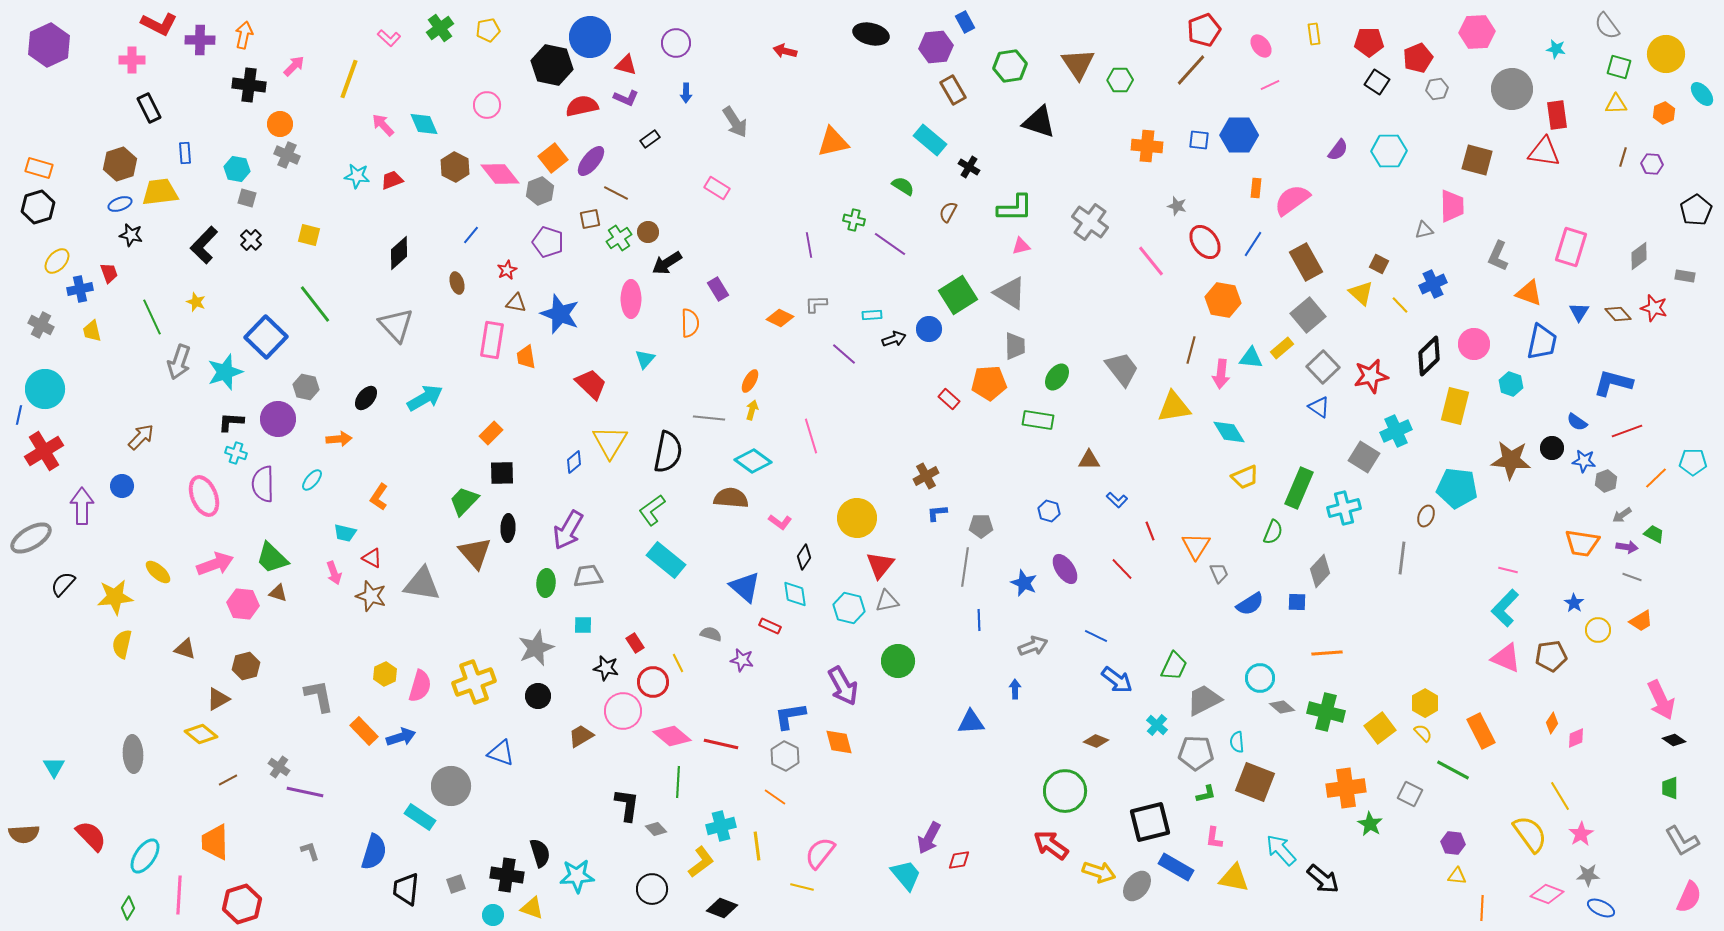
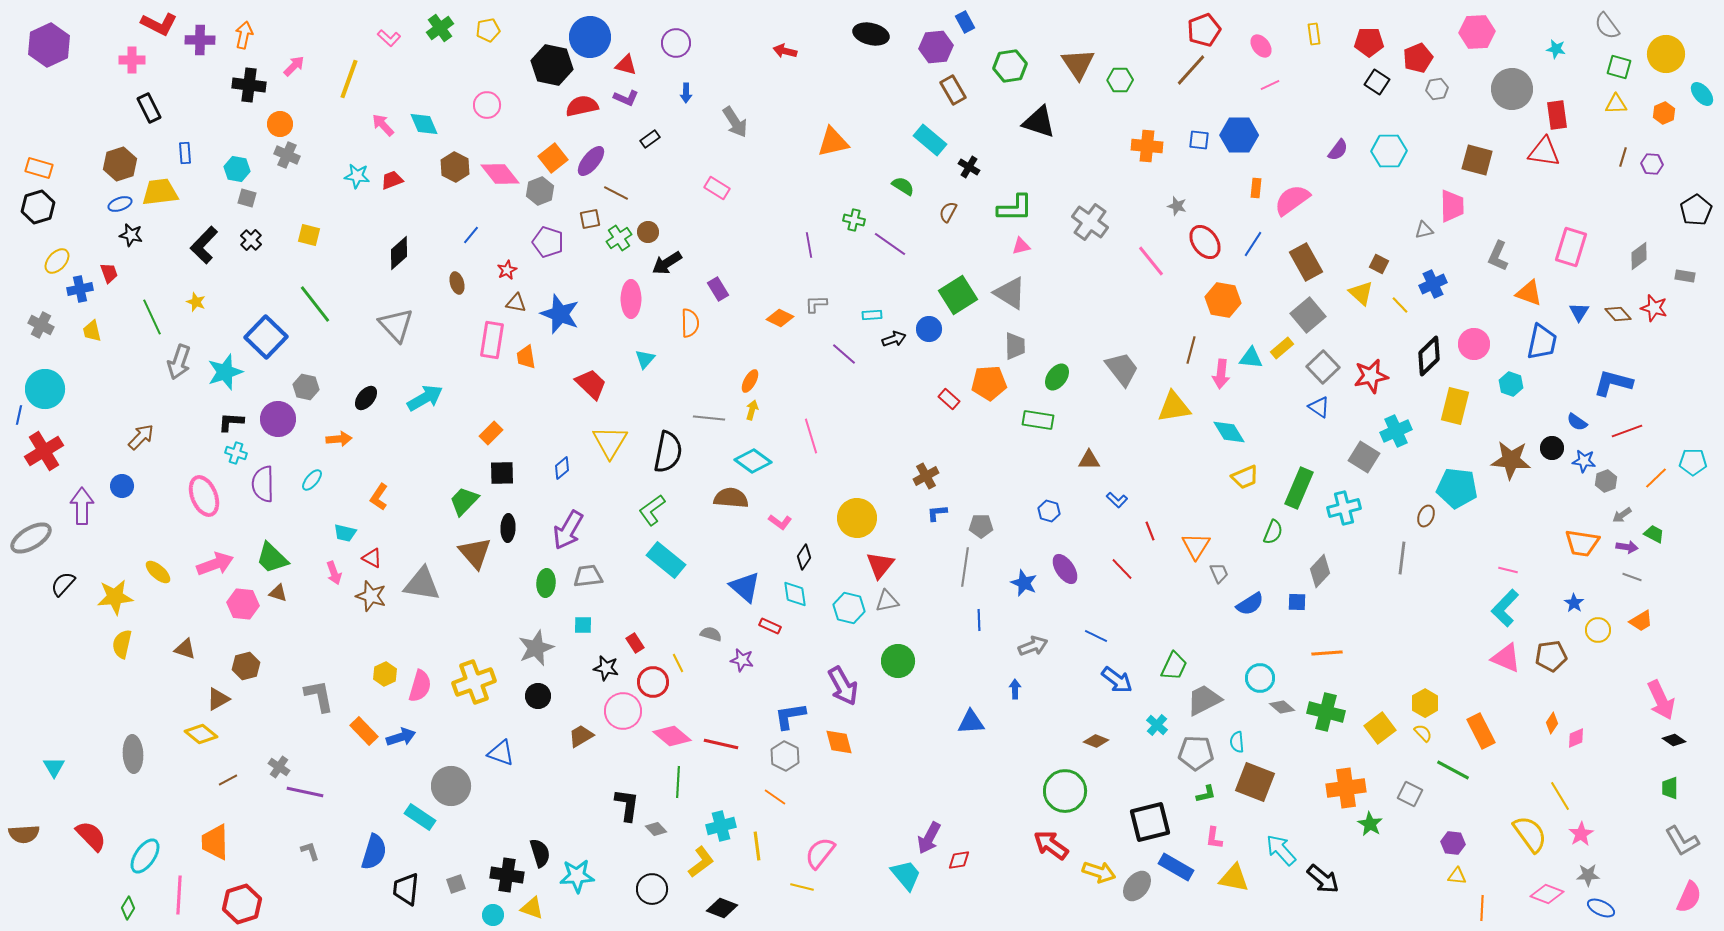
blue diamond at (574, 462): moved 12 px left, 6 px down
